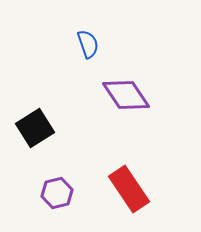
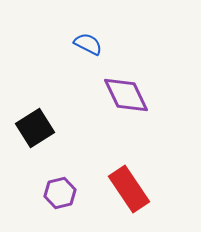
blue semicircle: rotated 44 degrees counterclockwise
purple diamond: rotated 9 degrees clockwise
purple hexagon: moved 3 px right
